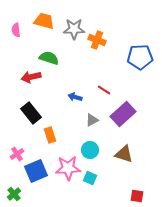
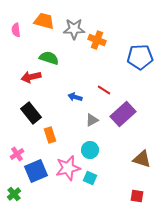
brown triangle: moved 18 px right, 5 px down
pink star: rotated 10 degrees counterclockwise
